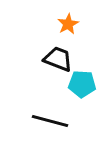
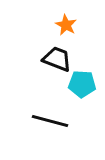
orange star: moved 2 px left, 1 px down; rotated 15 degrees counterclockwise
black trapezoid: moved 1 px left
